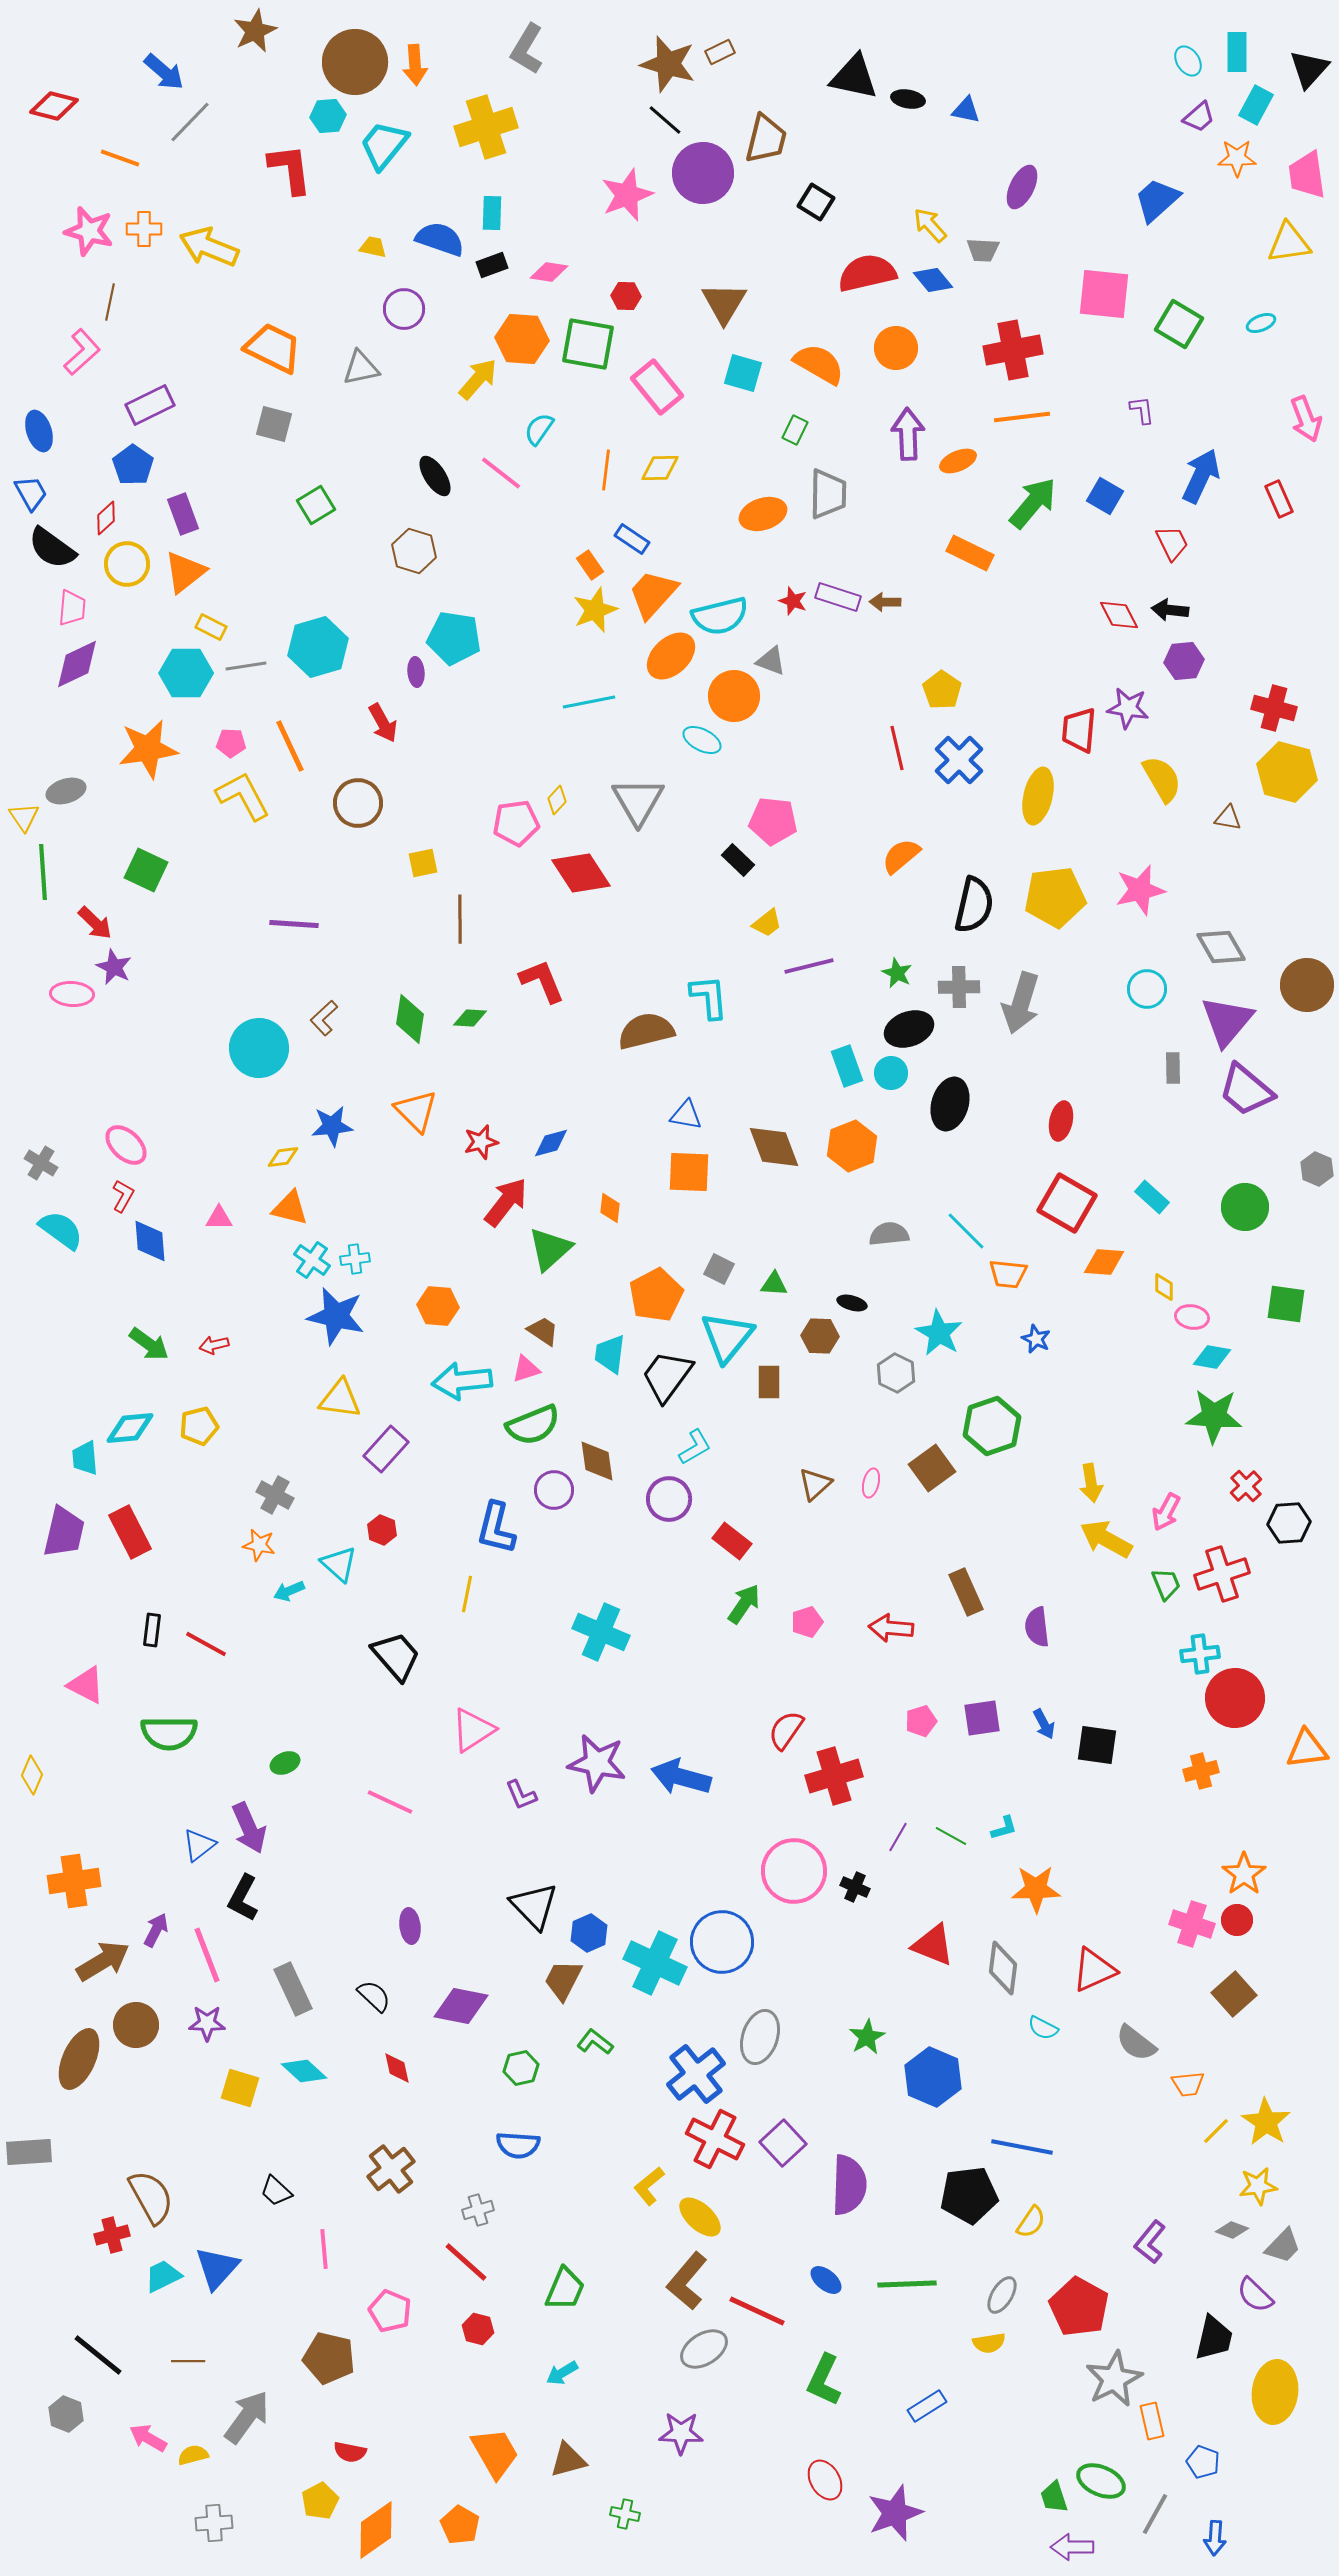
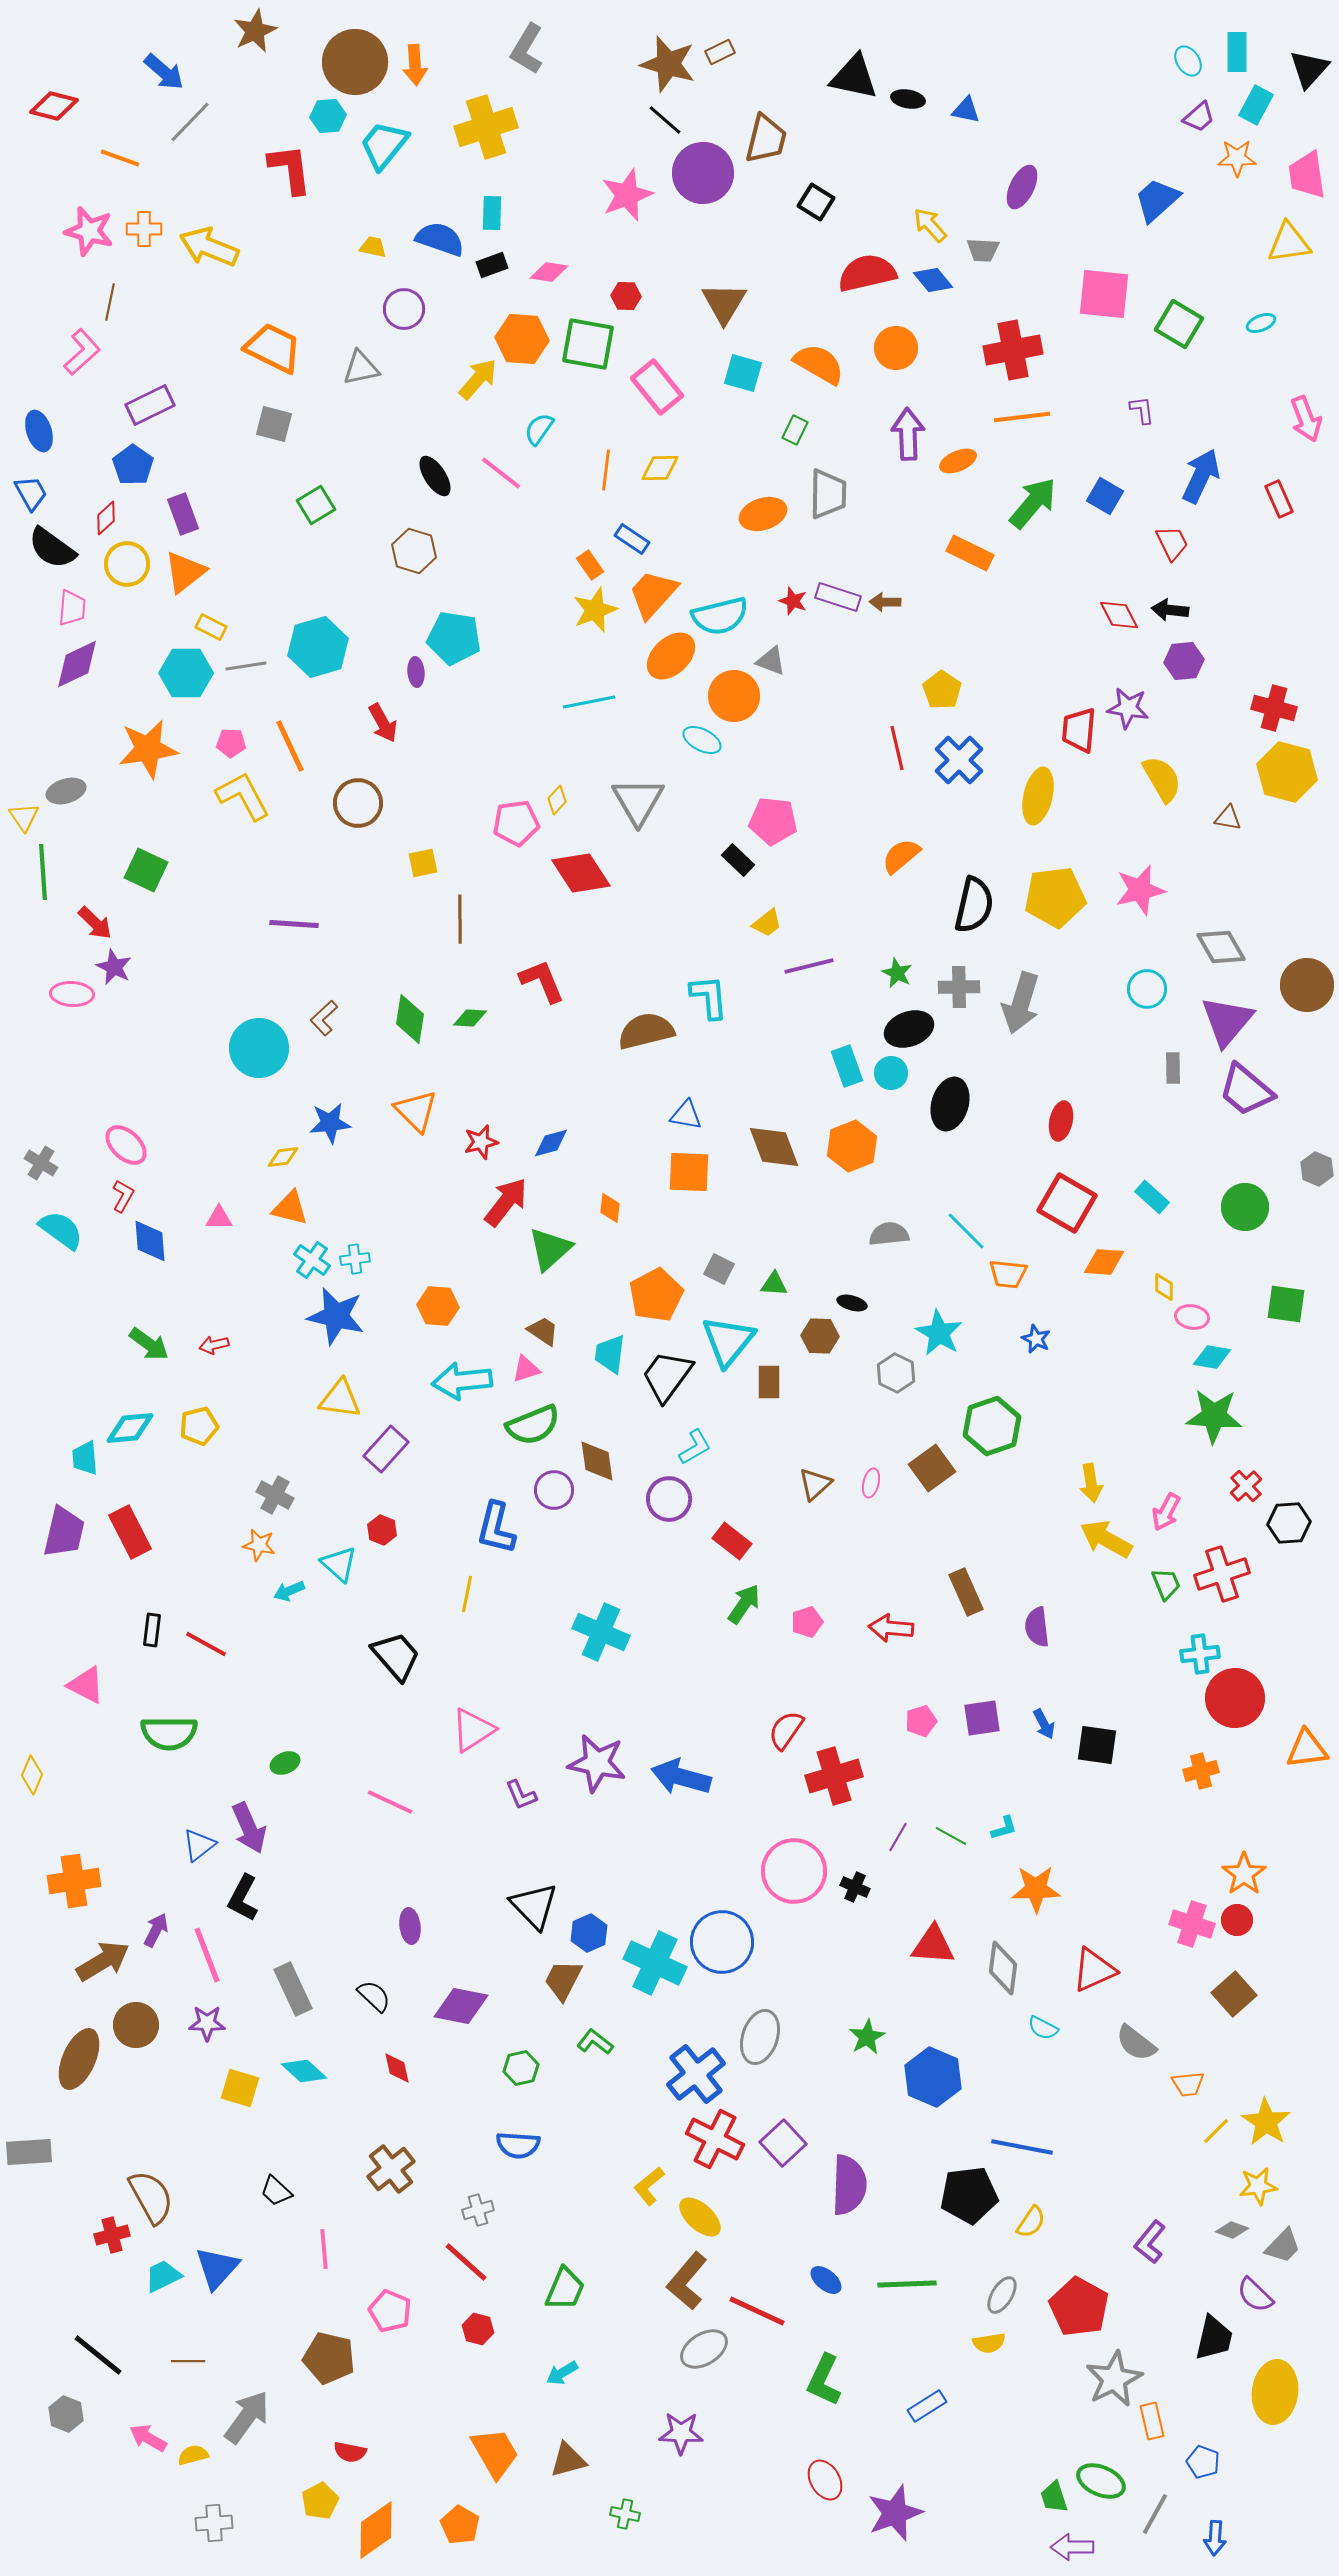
blue star at (332, 1126): moved 2 px left, 3 px up
cyan triangle at (727, 1337): moved 1 px right, 4 px down
red triangle at (933, 1945): rotated 18 degrees counterclockwise
